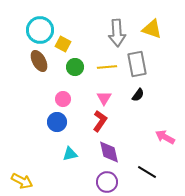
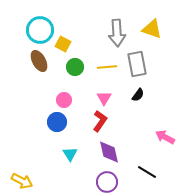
pink circle: moved 1 px right, 1 px down
cyan triangle: rotated 49 degrees counterclockwise
